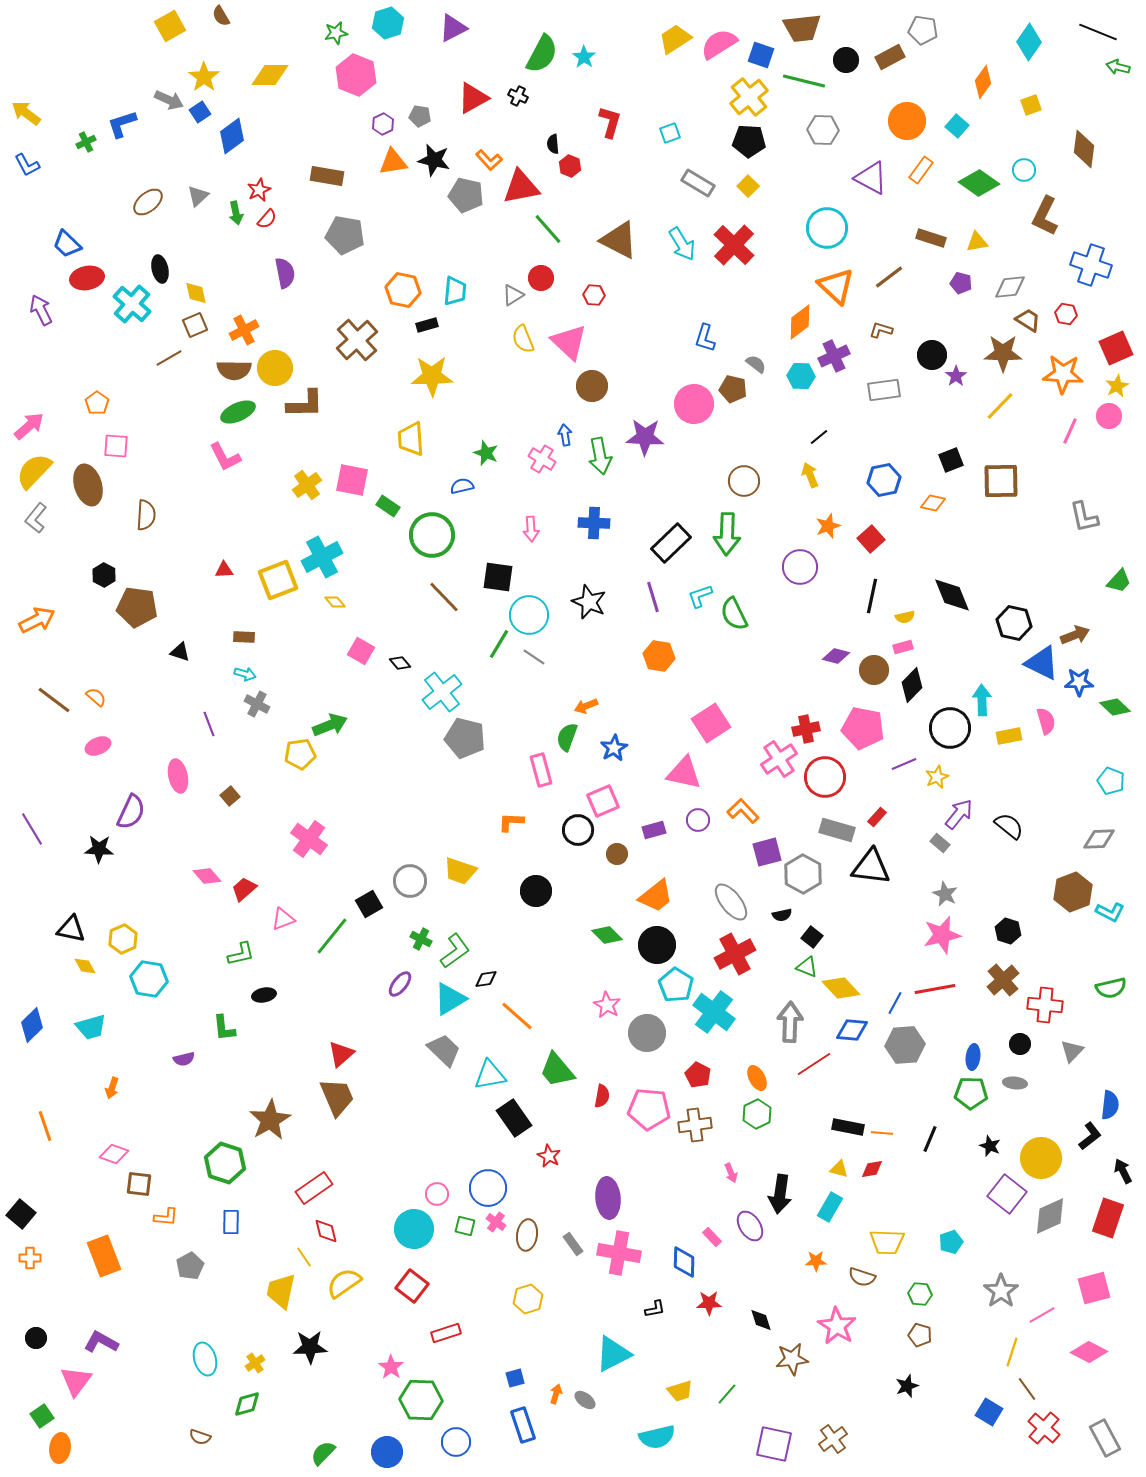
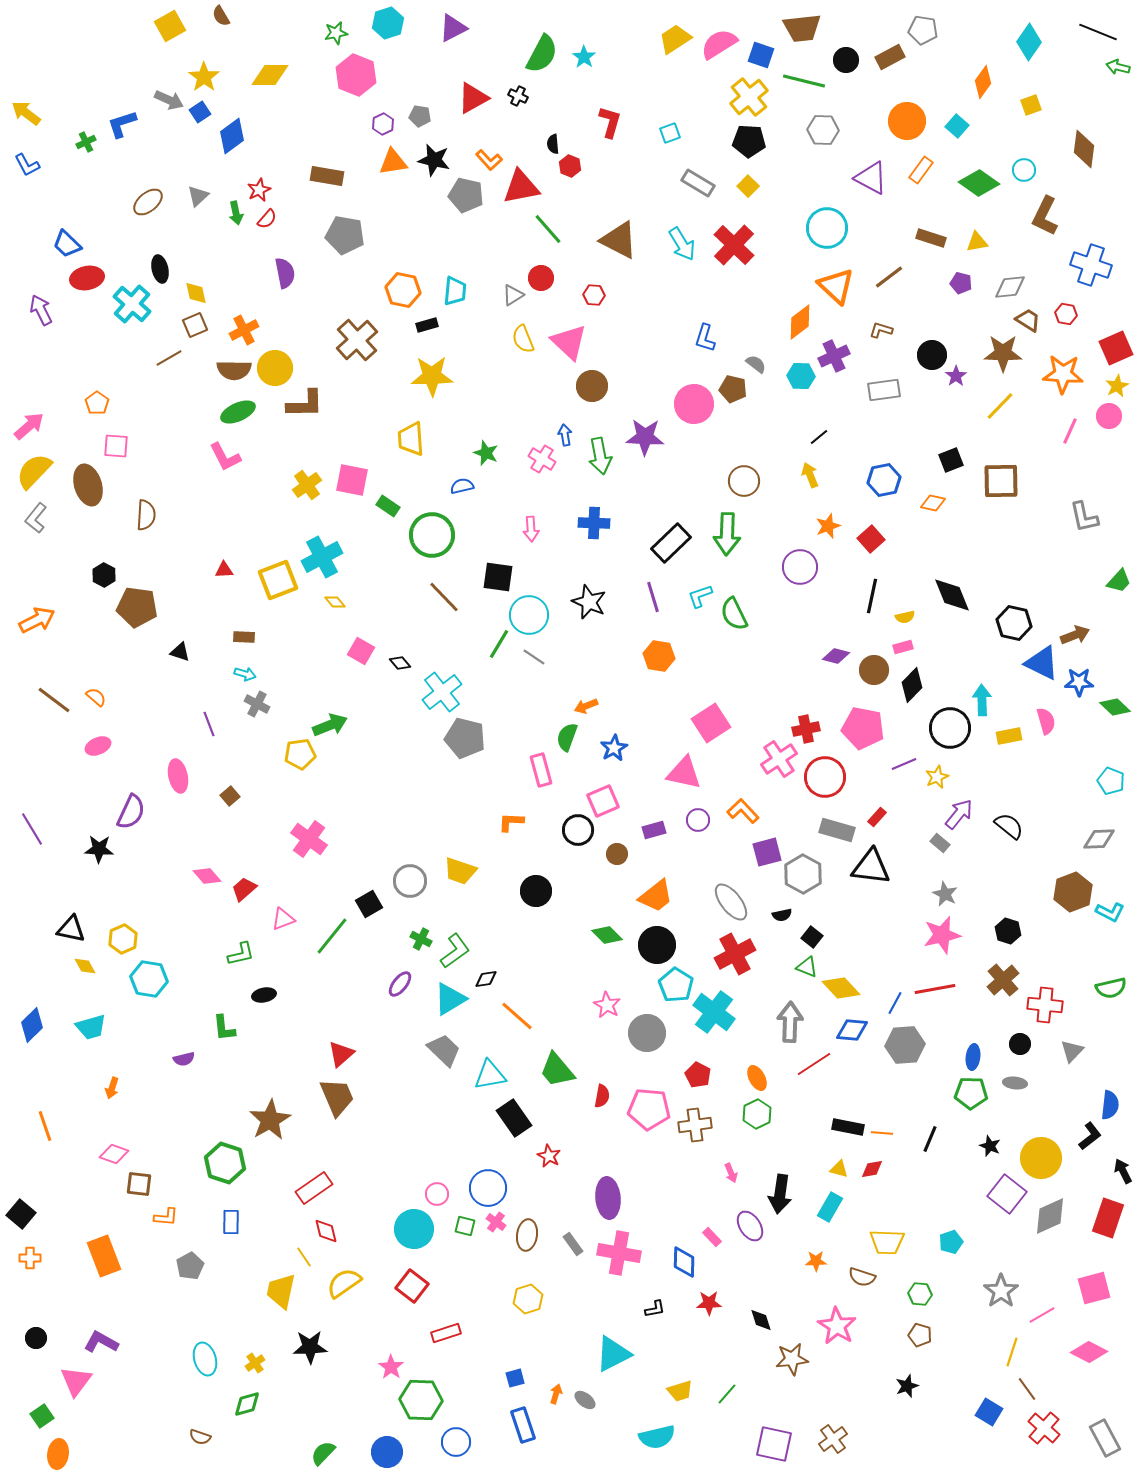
orange ellipse at (60, 1448): moved 2 px left, 6 px down
